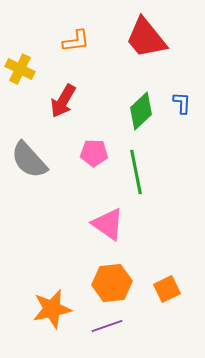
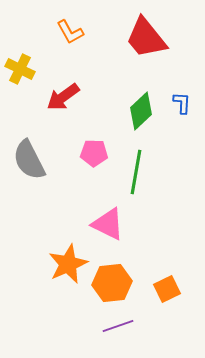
orange L-shape: moved 6 px left, 9 px up; rotated 68 degrees clockwise
red arrow: moved 4 px up; rotated 24 degrees clockwise
gray semicircle: rotated 15 degrees clockwise
green line: rotated 21 degrees clockwise
pink triangle: rotated 9 degrees counterclockwise
orange star: moved 16 px right, 45 px up; rotated 12 degrees counterclockwise
purple line: moved 11 px right
